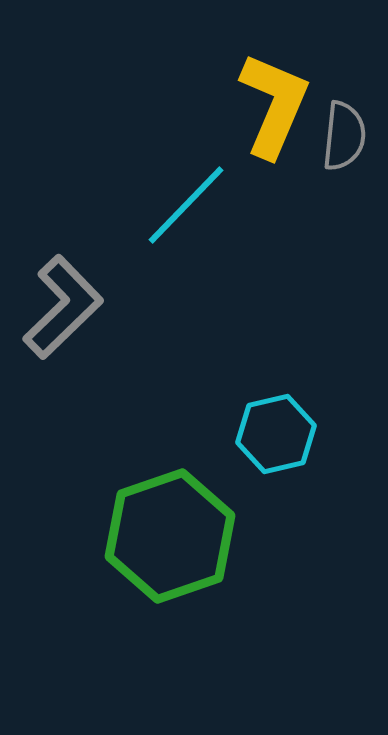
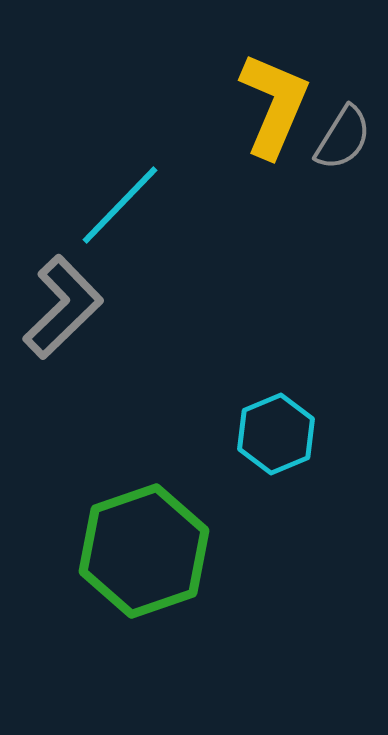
gray semicircle: moved 1 px left, 2 px down; rotated 26 degrees clockwise
cyan line: moved 66 px left
cyan hexagon: rotated 10 degrees counterclockwise
green hexagon: moved 26 px left, 15 px down
